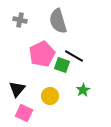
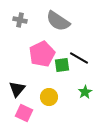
gray semicircle: rotated 40 degrees counterclockwise
black line: moved 5 px right, 2 px down
green square: rotated 28 degrees counterclockwise
green star: moved 2 px right, 2 px down
yellow circle: moved 1 px left, 1 px down
